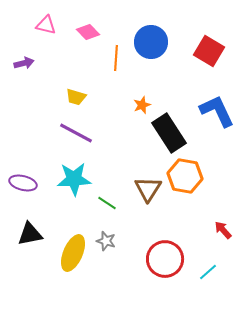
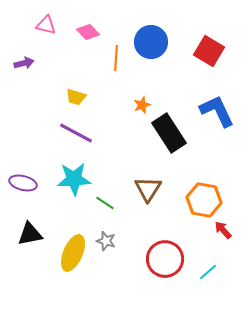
orange hexagon: moved 19 px right, 24 px down
green line: moved 2 px left
